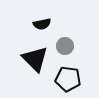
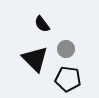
black semicircle: rotated 66 degrees clockwise
gray circle: moved 1 px right, 3 px down
